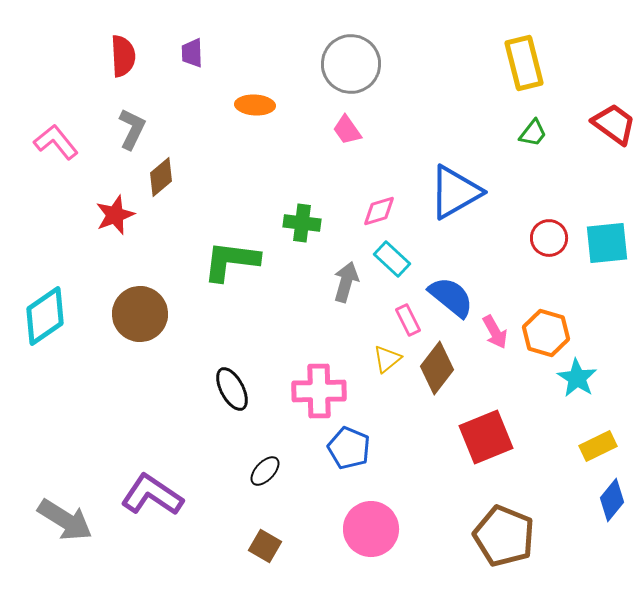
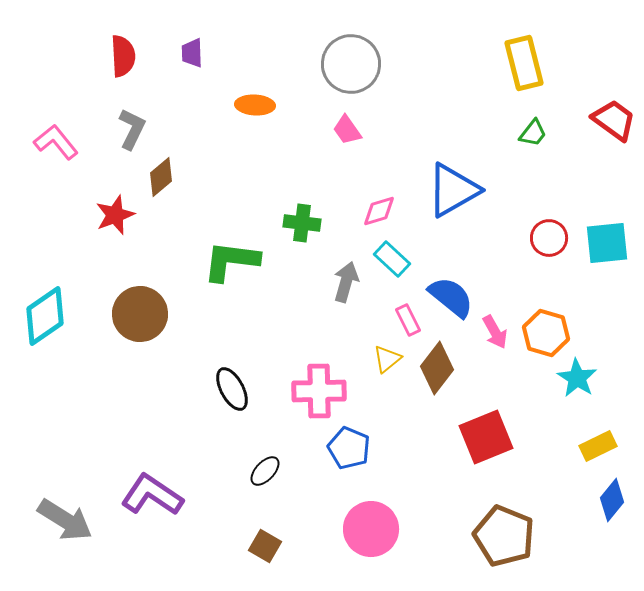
red trapezoid at (614, 124): moved 4 px up
blue triangle at (455, 192): moved 2 px left, 2 px up
